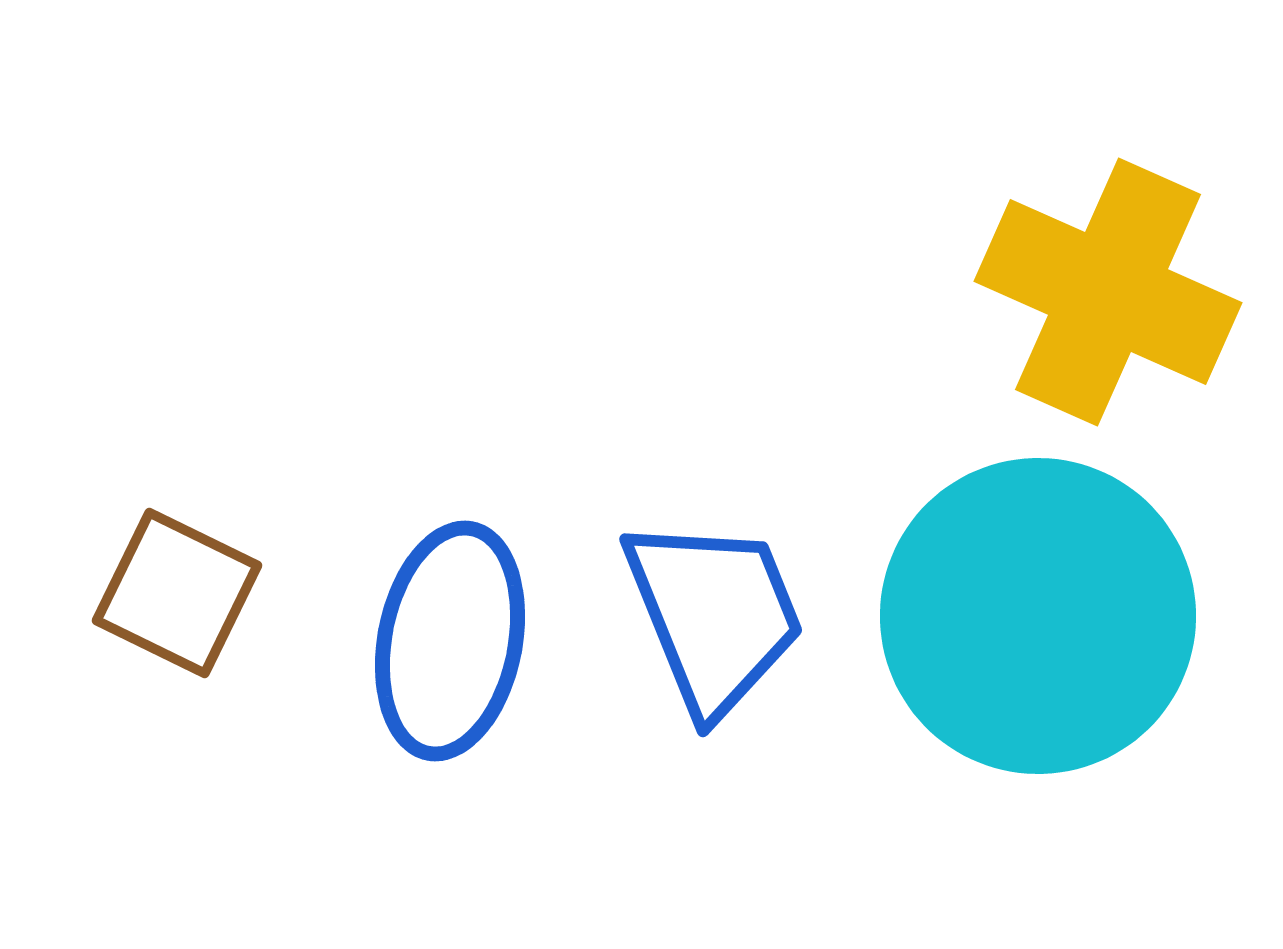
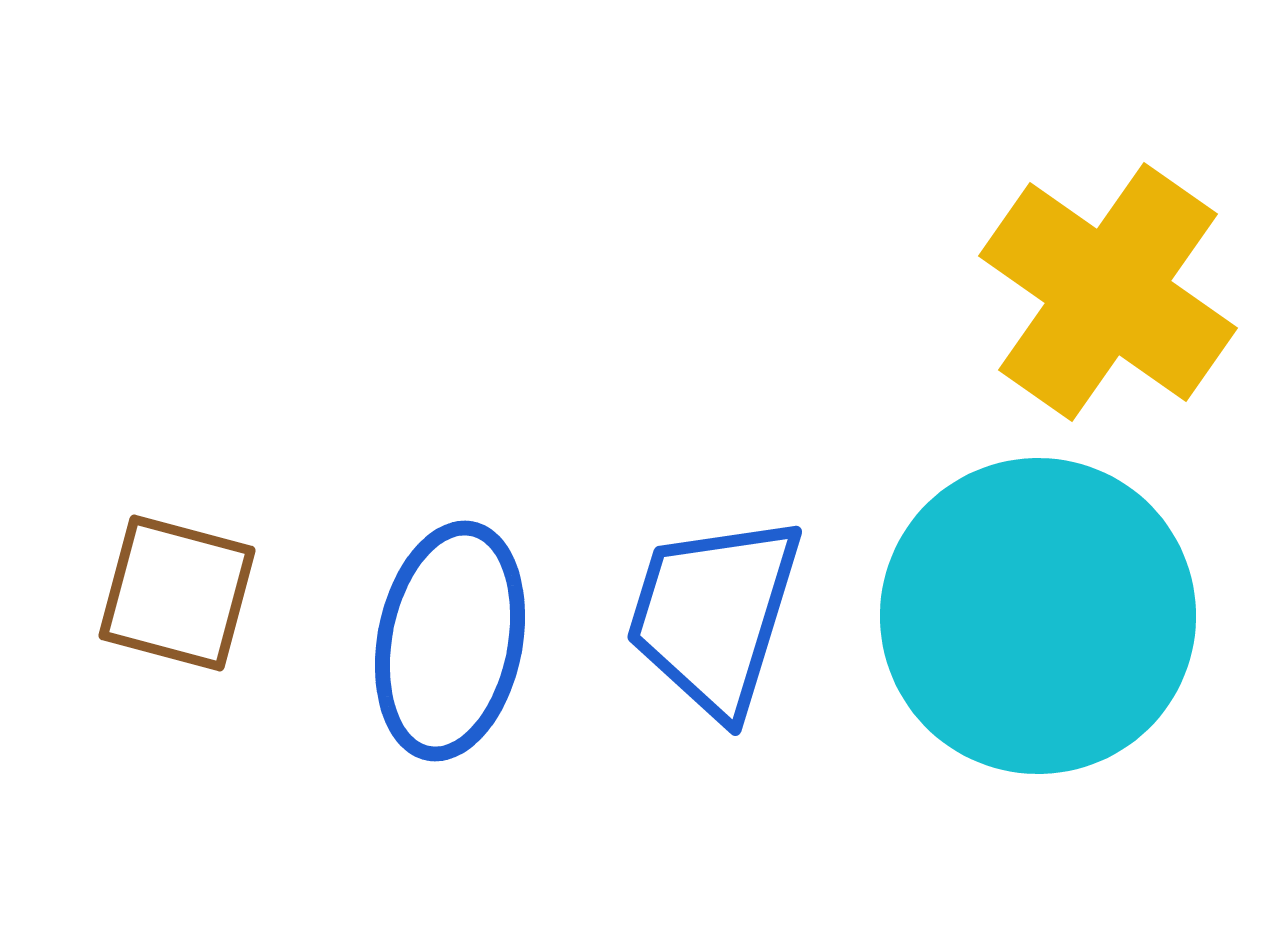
yellow cross: rotated 11 degrees clockwise
brown square: rotated 11 degrees counterclockwise
blue trapezoid: rotated 141 degrees counterclockwise
